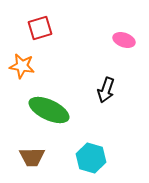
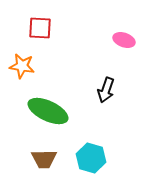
red square: rotated 20 degrees clockwise
green ellipse: moved 1 px left, 1 px down
brown trapezoid: moved 12 px right, 2 px down
